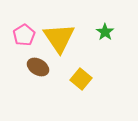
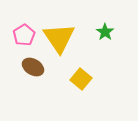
brown ellipse: moved 5 px left
